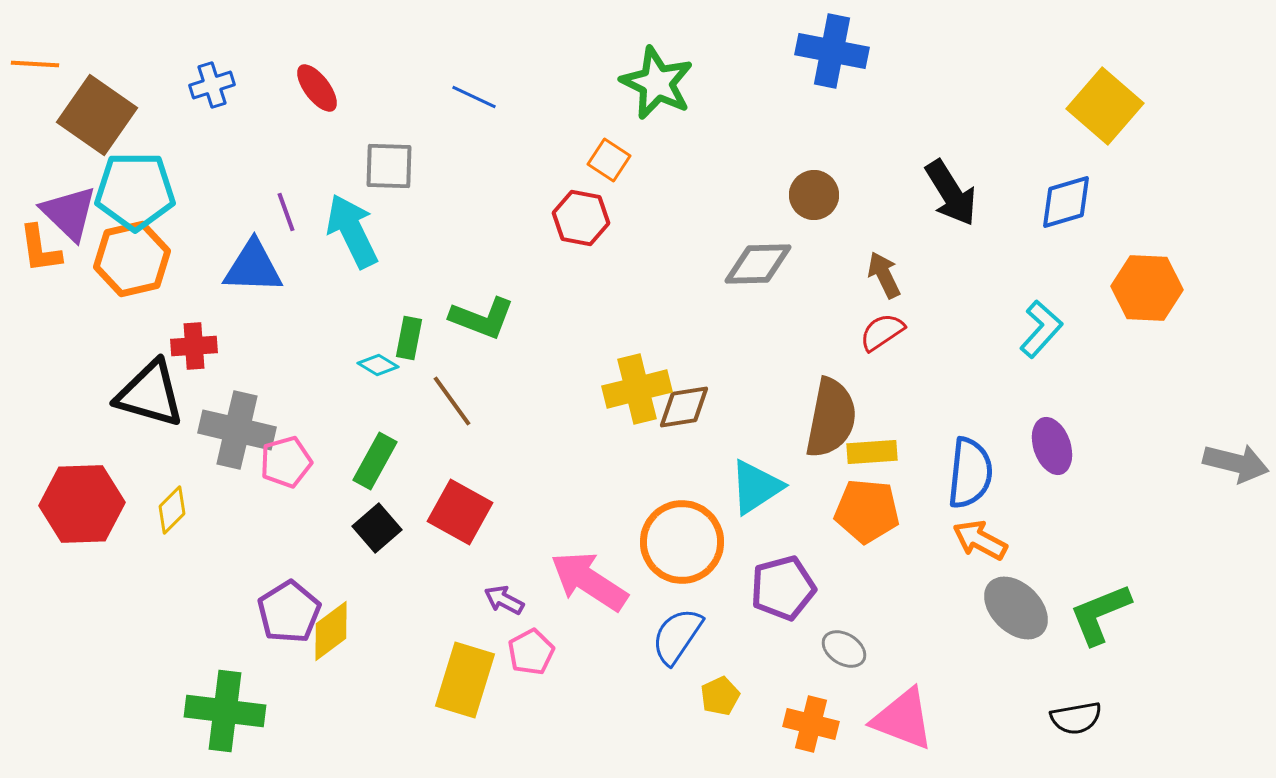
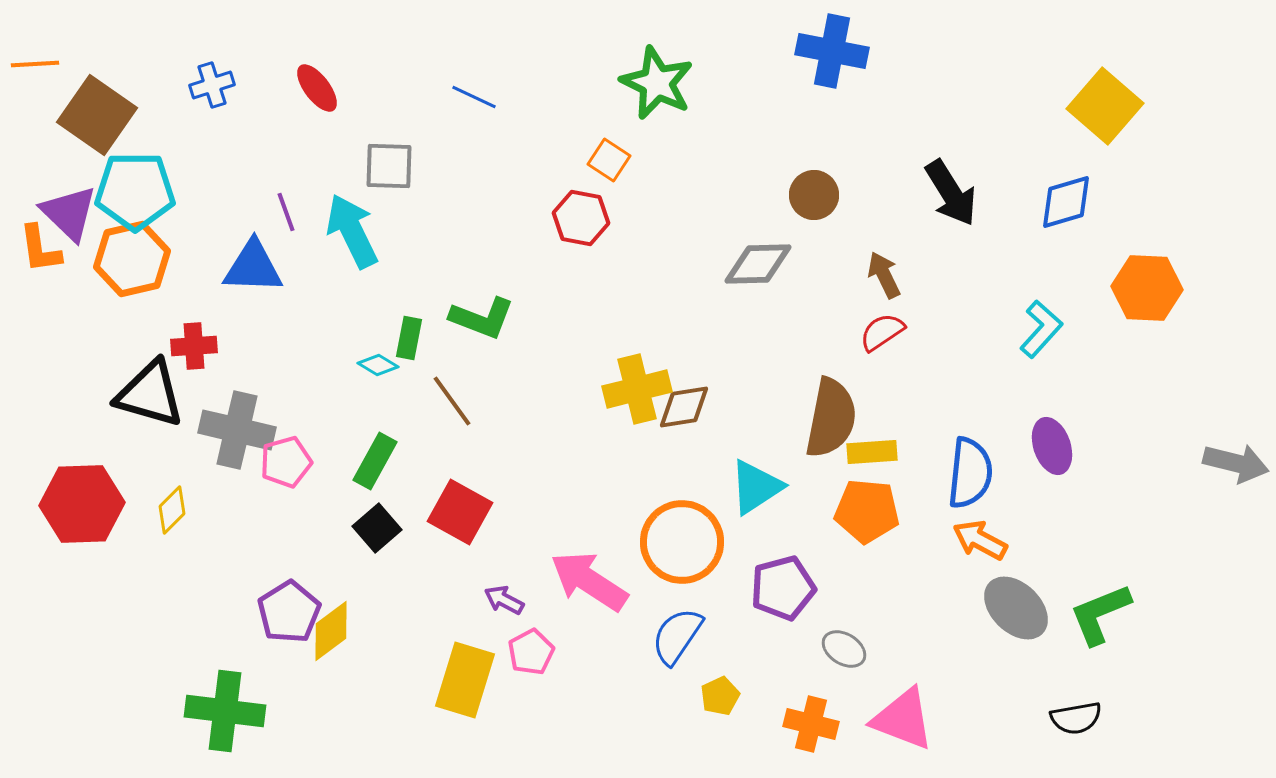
orange line at (35, 64): rotated 6 degrees counterclockwise
